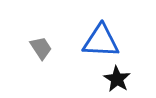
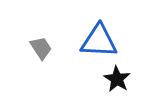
blue triangle: moved 2 px left
